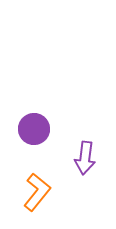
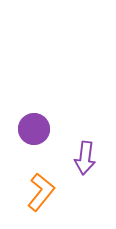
orange L-shape: moved 4 px right
